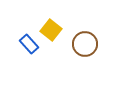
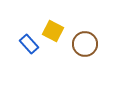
yellow square: moved 2 px right, 1 px down; rotated 10 degrees counterclockwise
